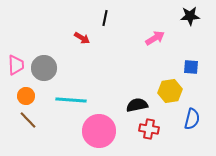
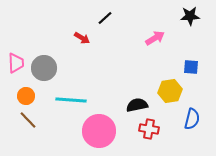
black line: rotated 35 degrees clockwise
pink trapezoid: moved 2 px up
